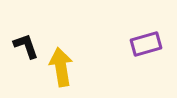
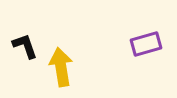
black L-shape: moved 1 px left
